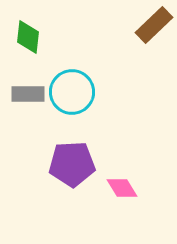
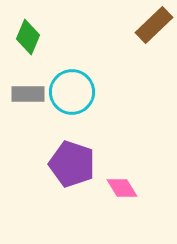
green diamond: rotated 16 degrees clockwise
purple pentagon: rotated 21 degrees clockwise
